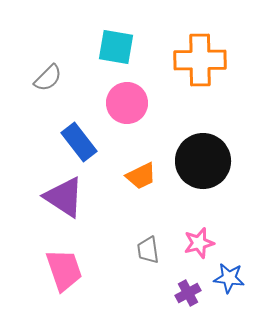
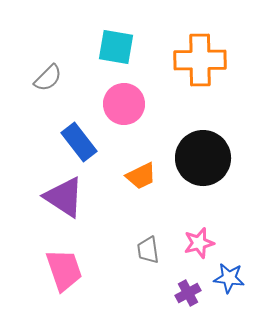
pink circle: moved 3 px left, 1 px down
black circle: moved 3 px up
